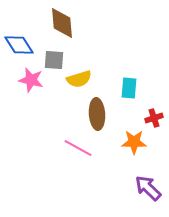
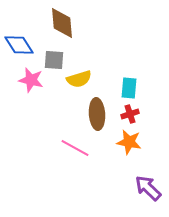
red cross: moved 24 px left, 4 px up
orange star: moved 5 px left; rotated 10 degrees clockwise
pink line: moved 3 px left
